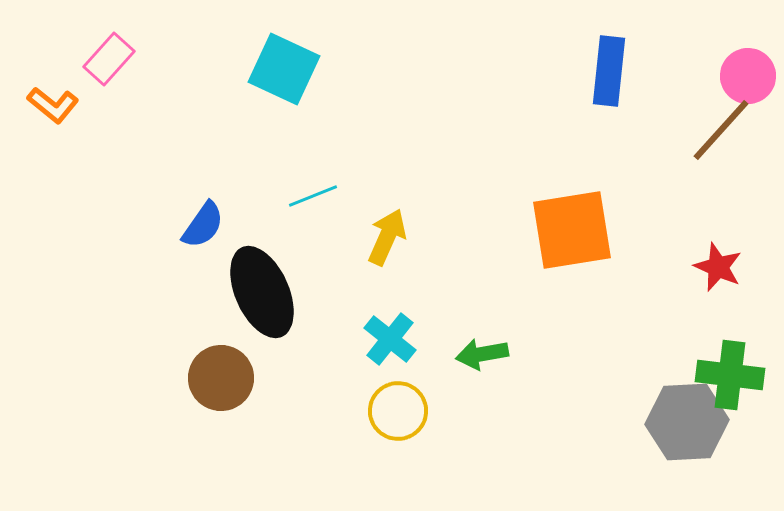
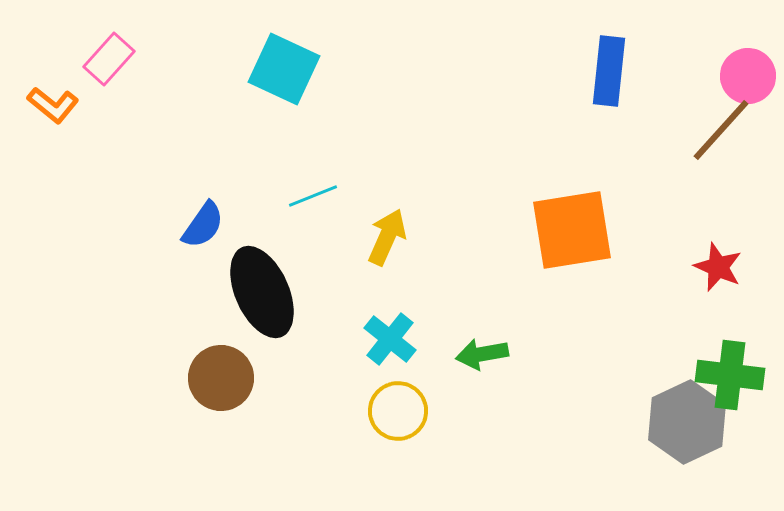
gray hexagon: rotated 22 degrees counterclockwise
